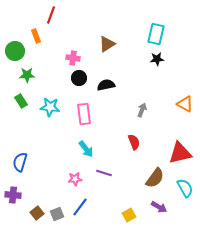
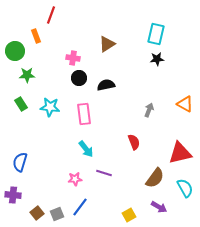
green rectangle: moved 3 px down
gray arrow: moved 7 px right
